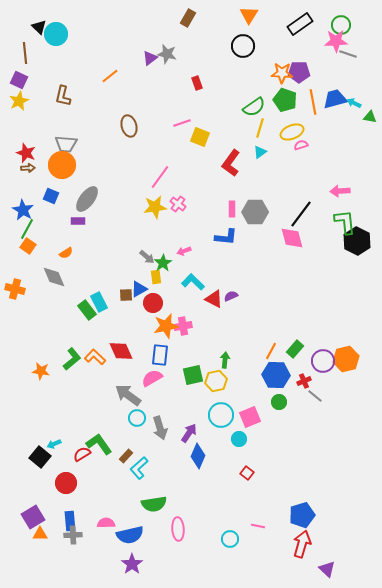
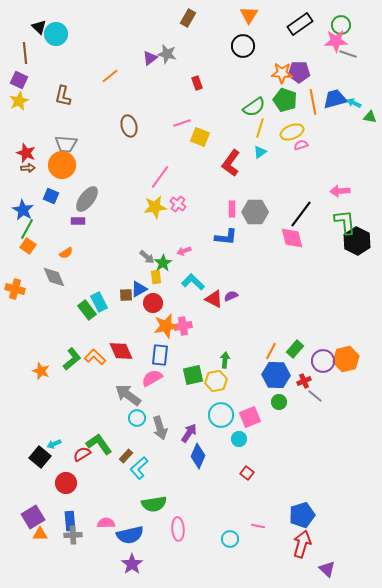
orange star at (41, 371): rotated 12 degrees clockwise
